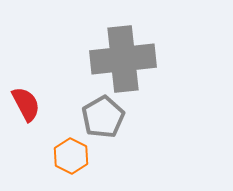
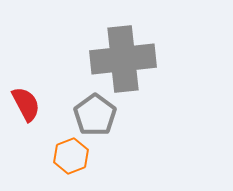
gray pentagon: moved 8 px left, 2 px up; rotated 6 degrees counterclockwise
orange hexagon: rotated 12 degrees clockwise
